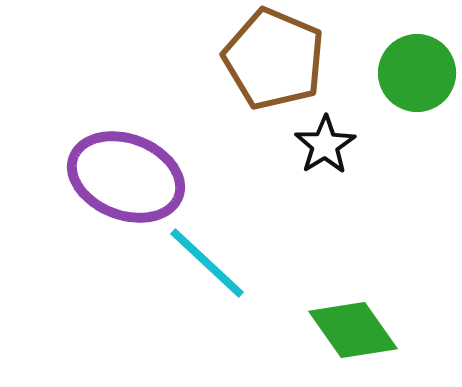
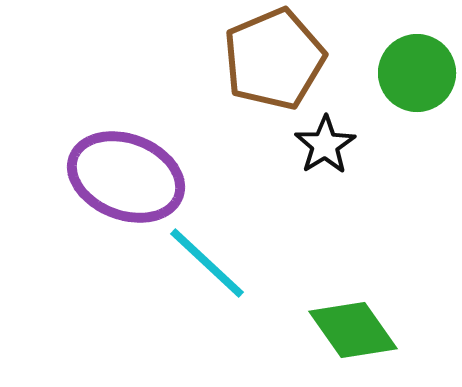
brown pentagon: rotated 26 degrees clockwise
